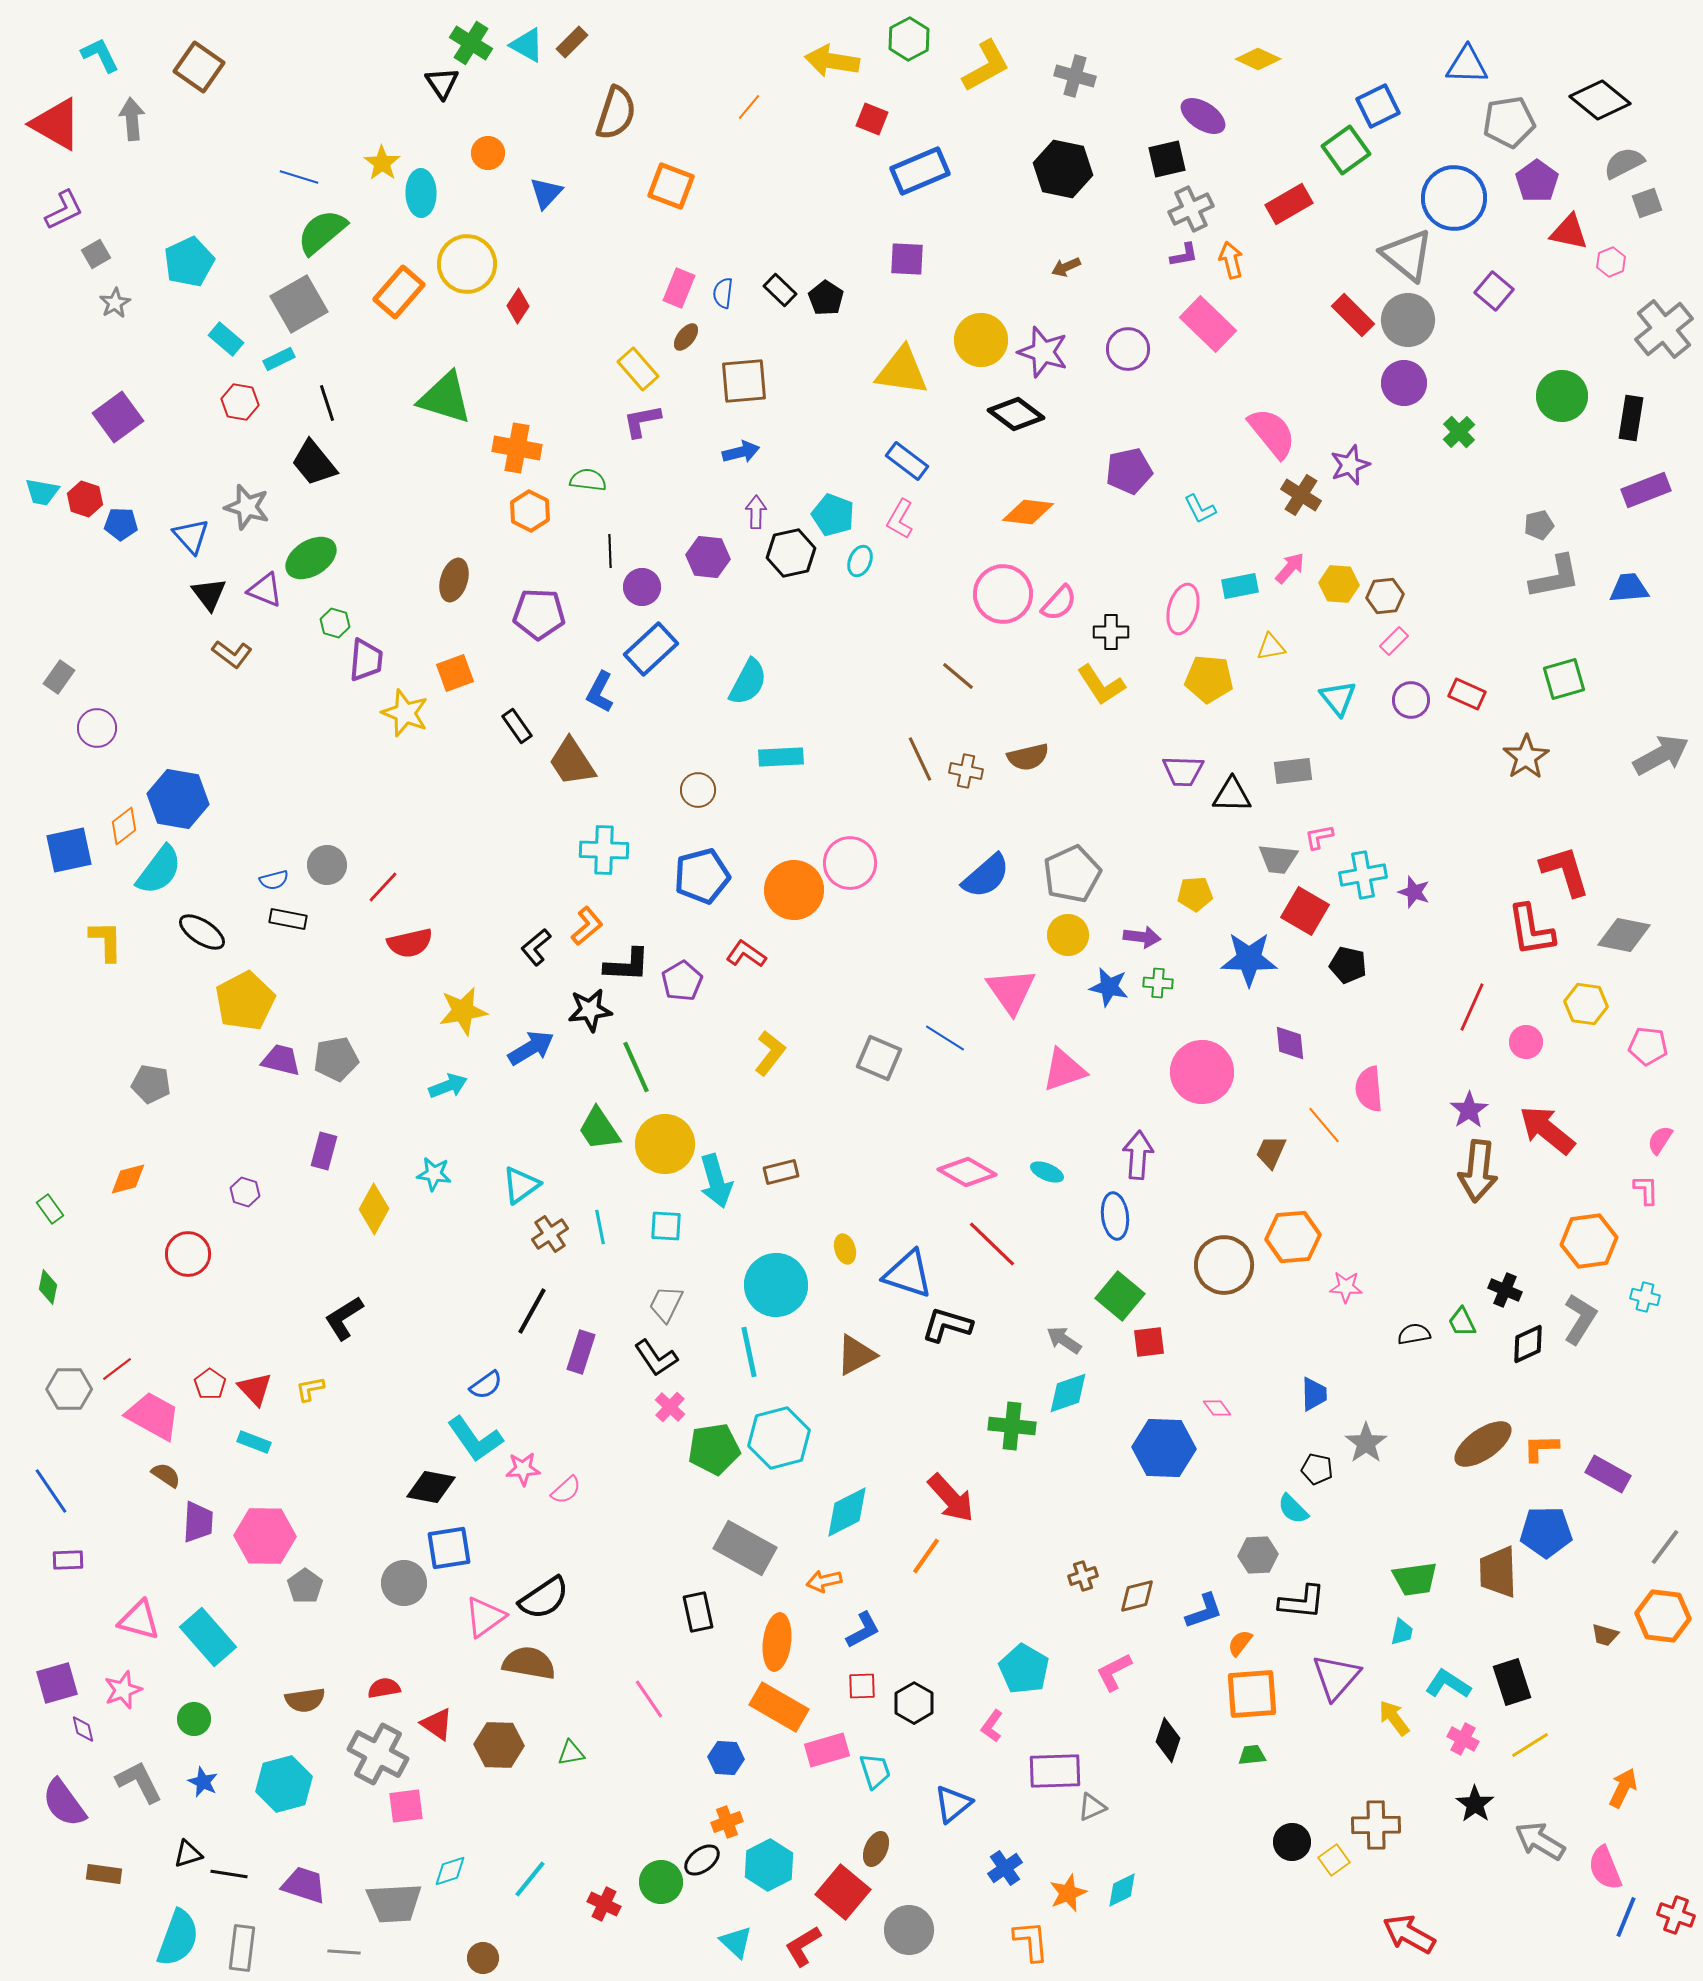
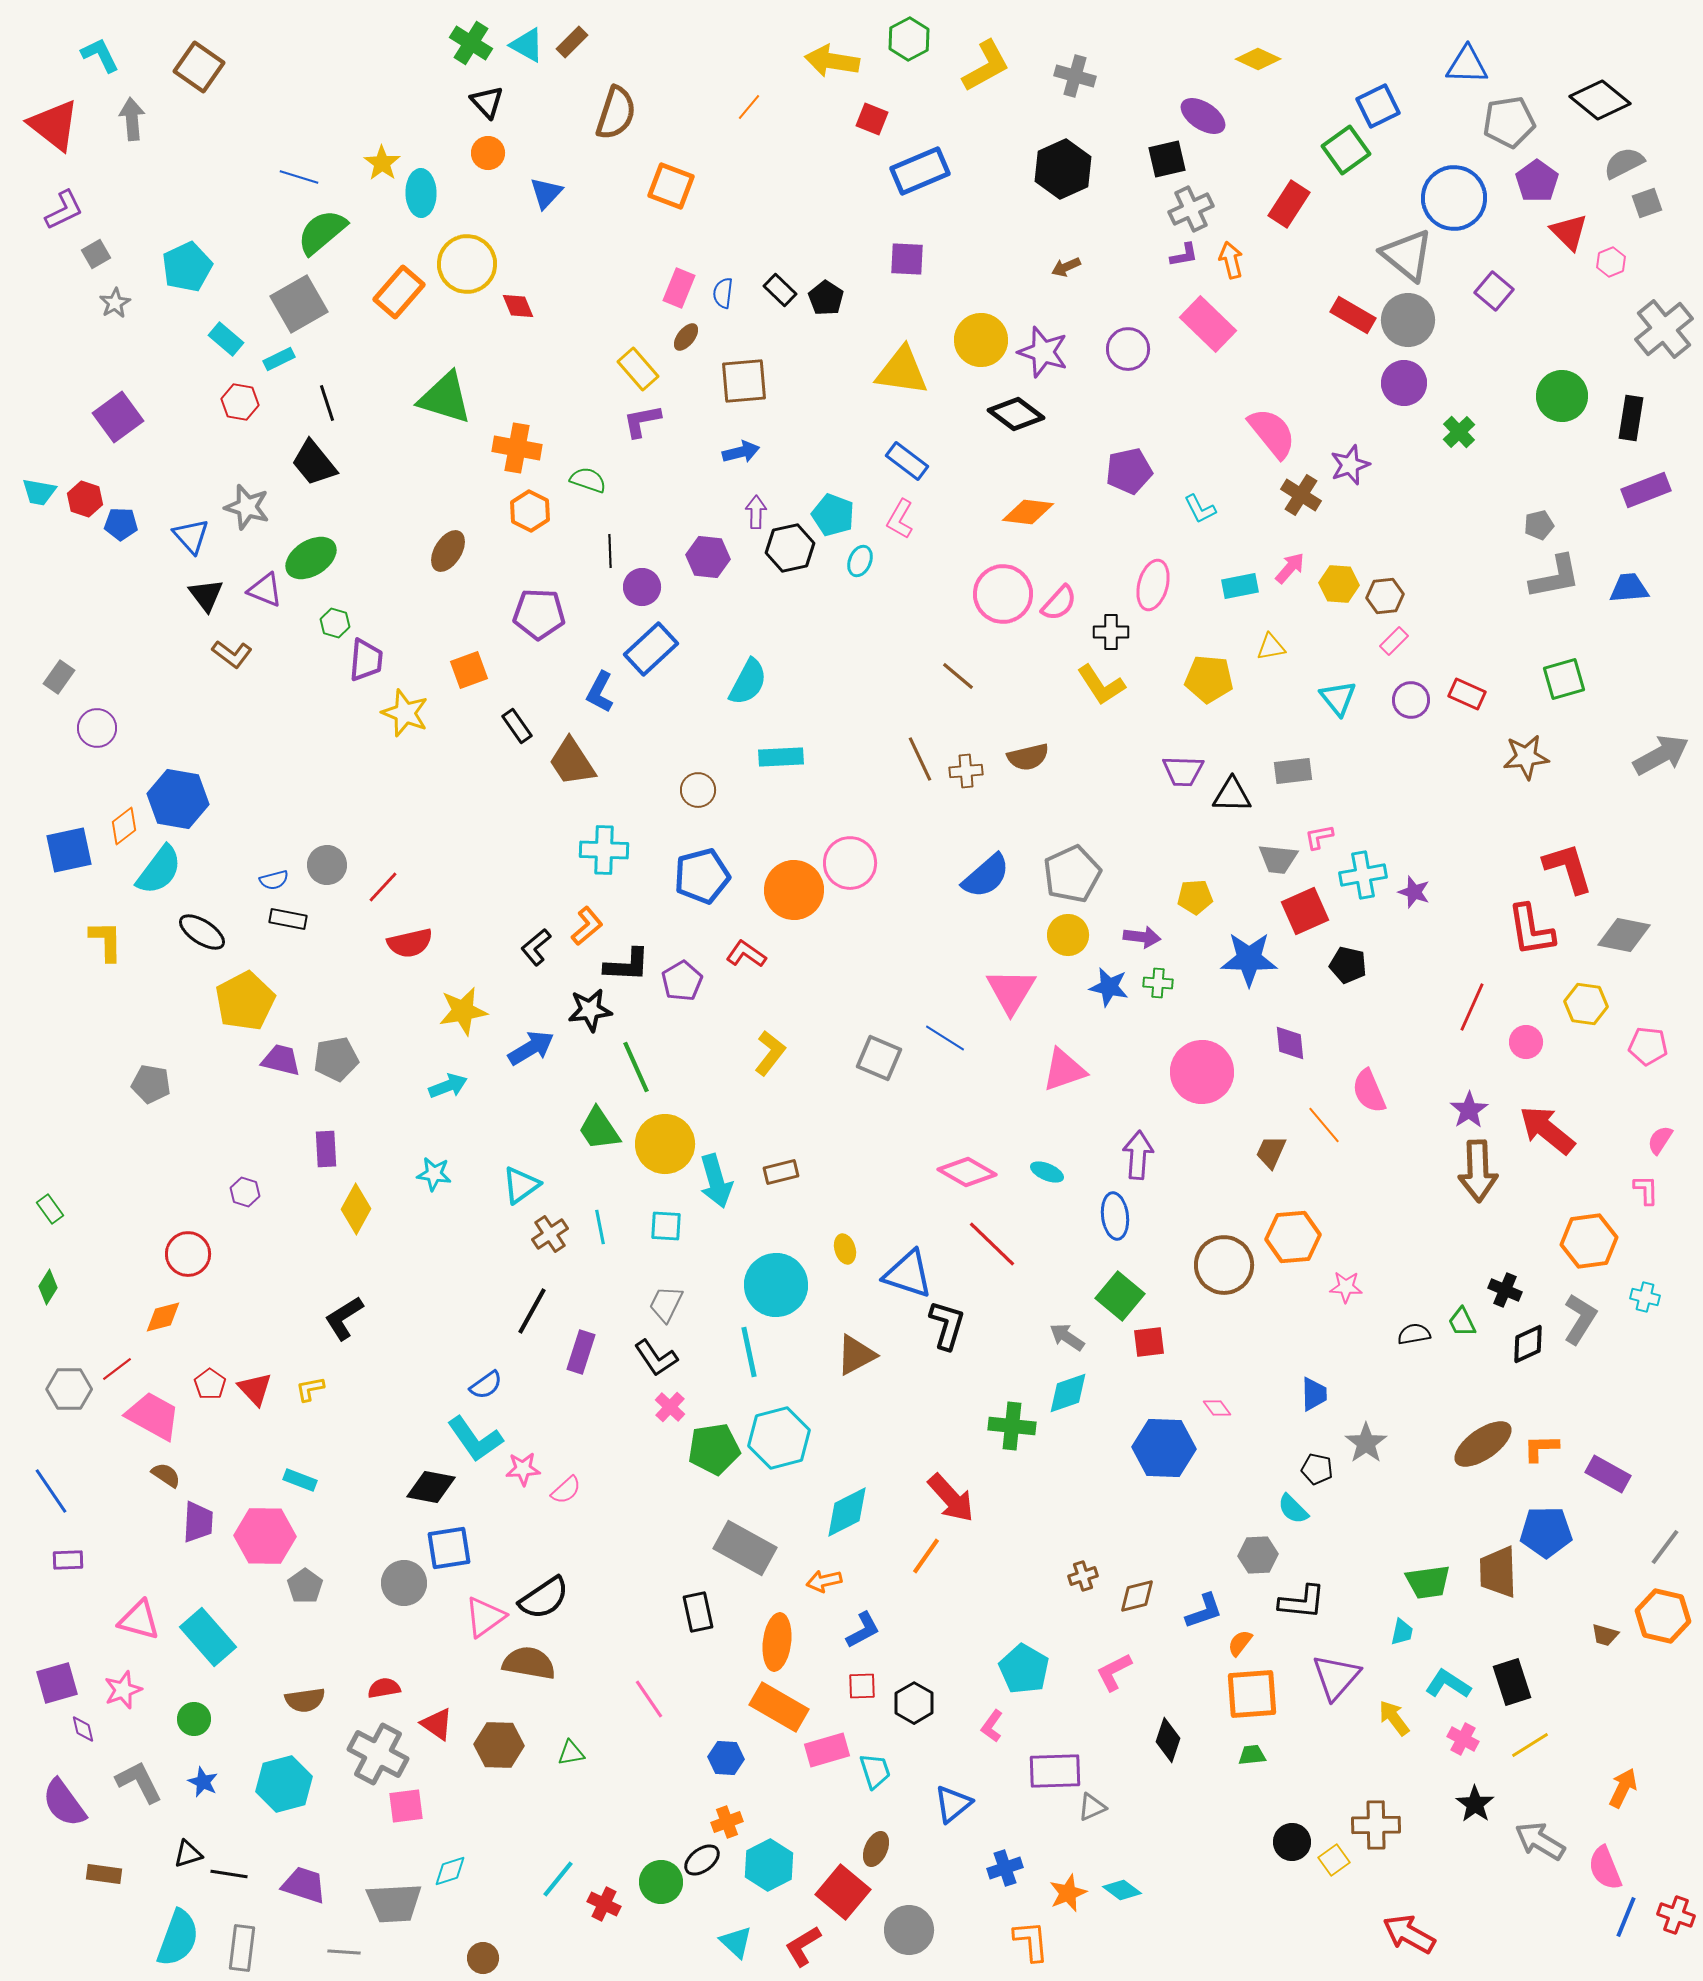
black triangle at (442, 83): moved 45 px right, 19 px down; rotated 9 degrees counterclockwise
red triangle at (56, 124): moved 2 px left, 1 px down; rotated 8 degrees clockwise
black hexagon at (1063, 169): rotated 24 degrees clockwise
red rectangle at (1289, 204): rotated 27 degrees counterclockwise
red triangle at (1569, 232): rotated 33 degrees clockwise
cyan pentagon at (189, 262): moved 2 px left, 5 px down
red diamond at (518, 306): rotated 56 degrees counterclockwise
red rectangle at (1353, 315): rotated 15 degrees counterclockwise
green semicircle at (588, 480): rotated 12 degrees clockwise
cyan trapezoid at (42, 492): moved 3 px left
black hexagon at (791, 553): moved 1 px left, 5 px up
brown ellipse at (454, 580): moved 6 px left, 29 px up; rotated 15 degrees clockwise
black triangle at (209, 594): moved 3 px left, 1 px down
pink ellipse at (1183, 609): moved 30 px left, 24 px up
orange square at (455, 673): moved 14 px right, 3 px up
brown star at (1526, 757): rotated 27 degrees clockwise
brown cross at (966, 771): rotated 16 degrees counterclockwise
red L-shape at (1565, 871): moved 3 px right, 3 px up
yellow pentagon at (1195, 894): moved 3 px down
red square at (1305, 911): rotated 36 degrees clockwise
pink triangle at (1011, 991): rotated 6 degrees clockwise
pink semicircle at (1369, 1089): moved 2 px down; rotated 18 degrees counterclockwise
purple rectangle at (324, 1151): moved 2 px right, 2 px up; rotated 18 degrees counterclockwise
brown arrow at (1478, 1171): rotated 8 degrees counterclockwise
orange diamond at (128, 1179): moved 35 px right, 138 px down
yellow diamond at (374, 1209): moved 18 px left
green diamond at (48, 1287): rotated 20 degrees clockwise
black L-shape at (947, 1325): rotated 90 degrees clockwise
gray arrow at (1064, 1340): moved 3 px right, 3 px up
cyan rectangle at (254, 1442): moved 46 px right, 38 px down
green trapezoid at (1415, 1579): moved 13 px right, 3 px down
orange hexagon at (1663, 1616): rotated 6 degrees clockwise
blue cross at (1005, 1868): rotated 16 degrees clockwise
cyan line at (530, 1879): moved 28 px right
cyan diamond at (1122, 1890): rotated 63 degrees clockwise
